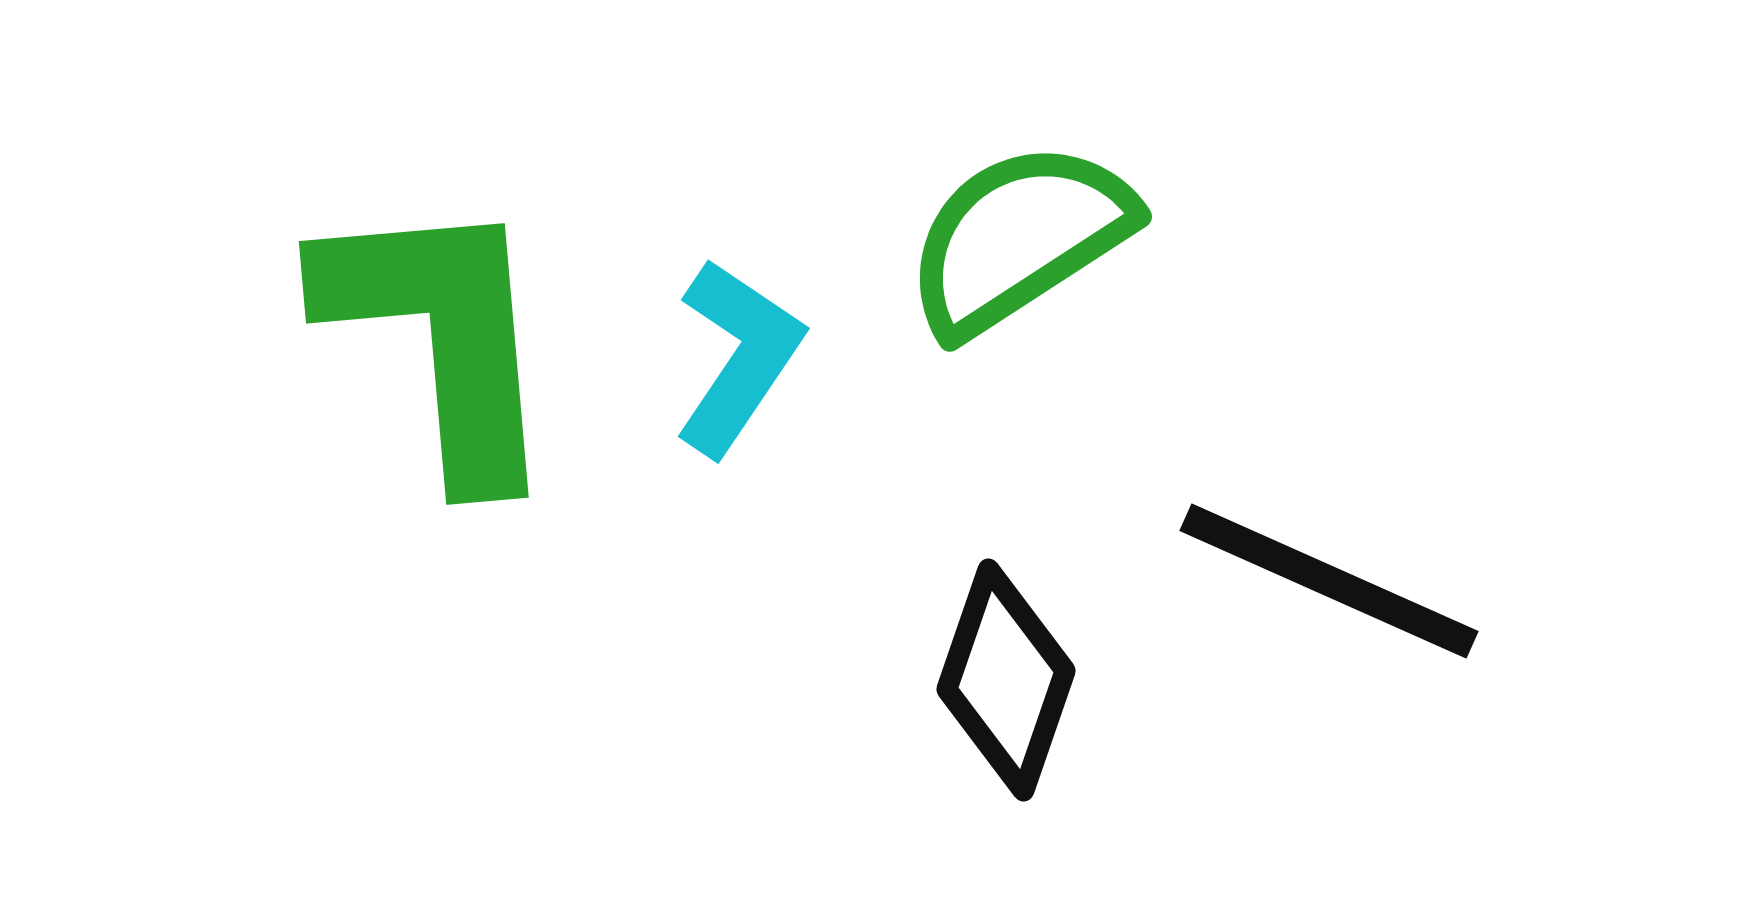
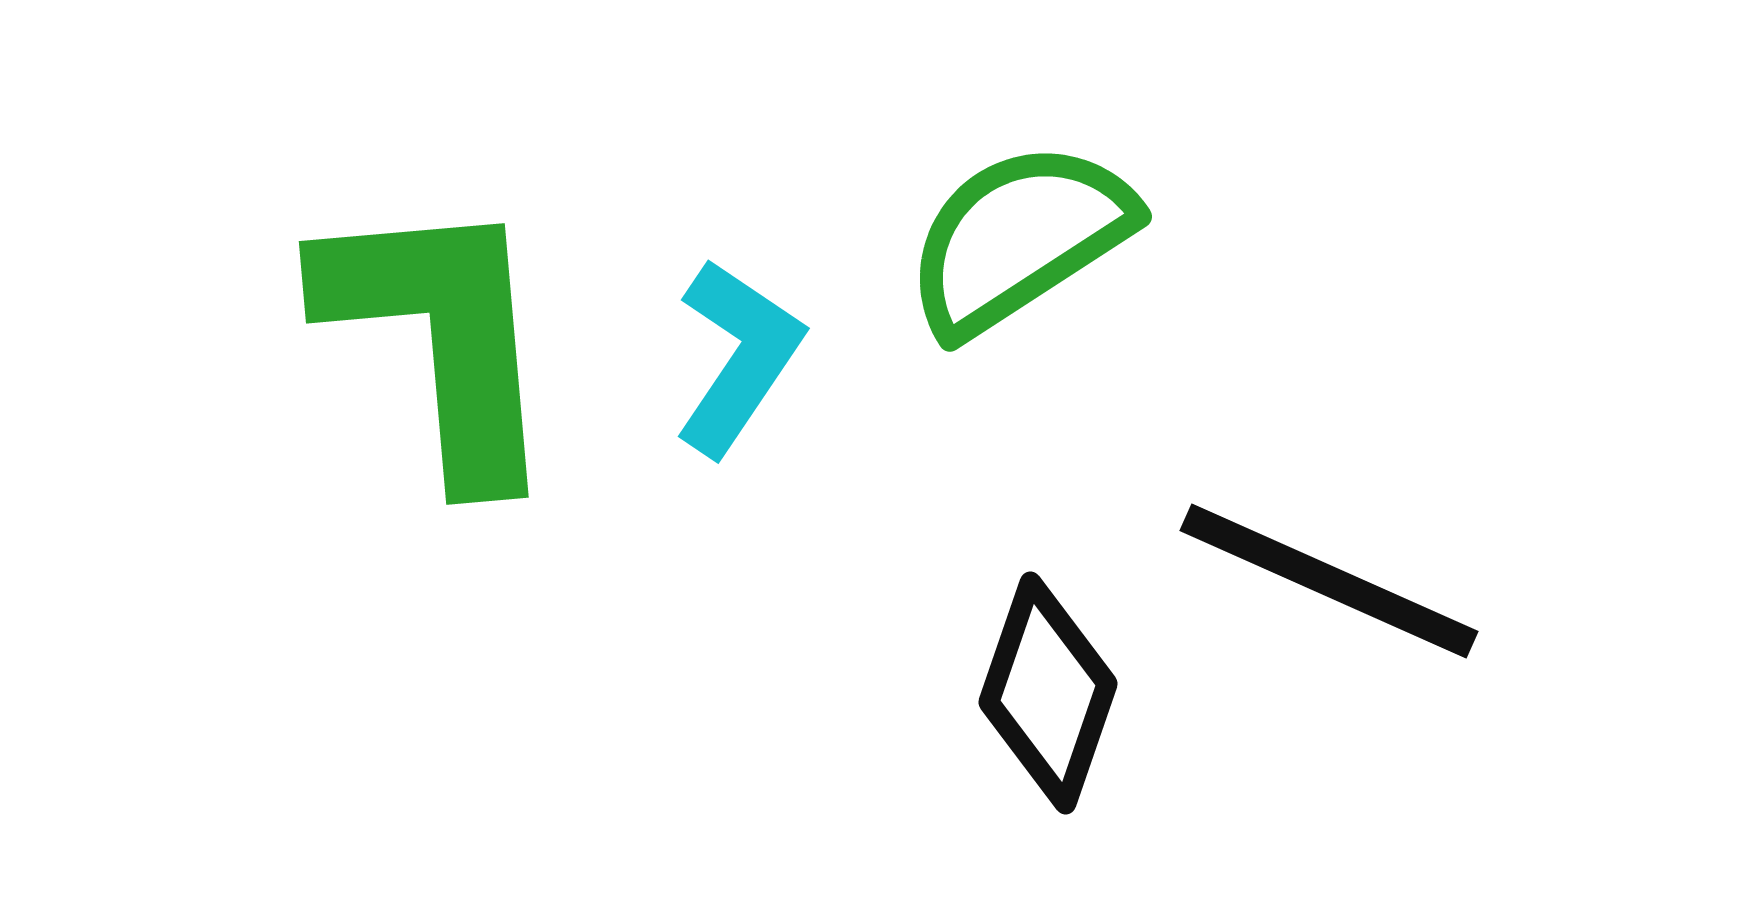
black diamond: moved 42 px right, 13 px down
